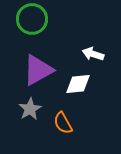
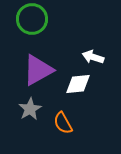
white arrow: moved 3 px down
